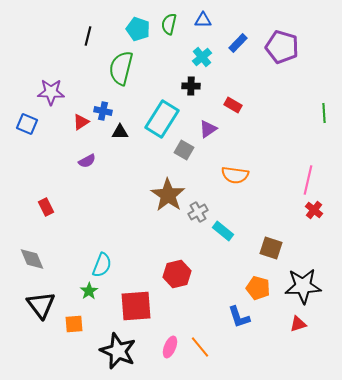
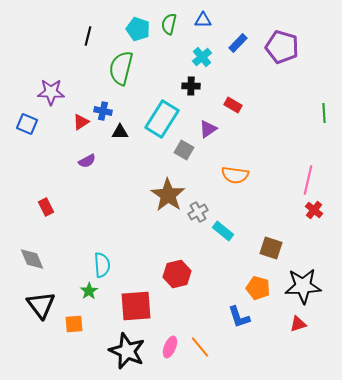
cyan semicircle at (102, 265): rotated 25 degrees counterclockwise
black star at (118, 351): moved 9 px right
